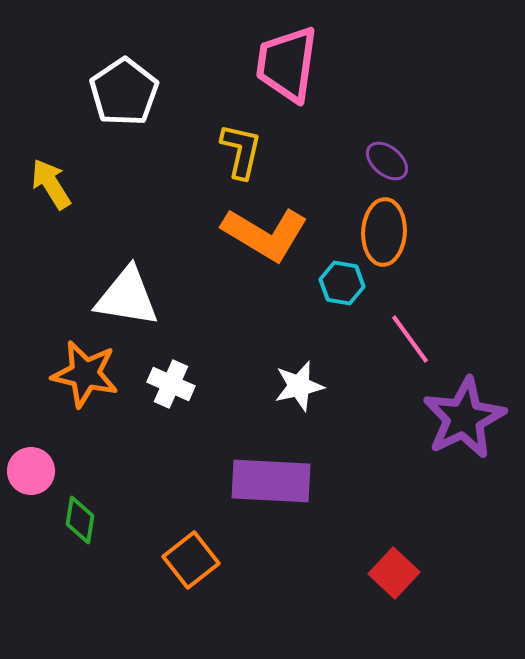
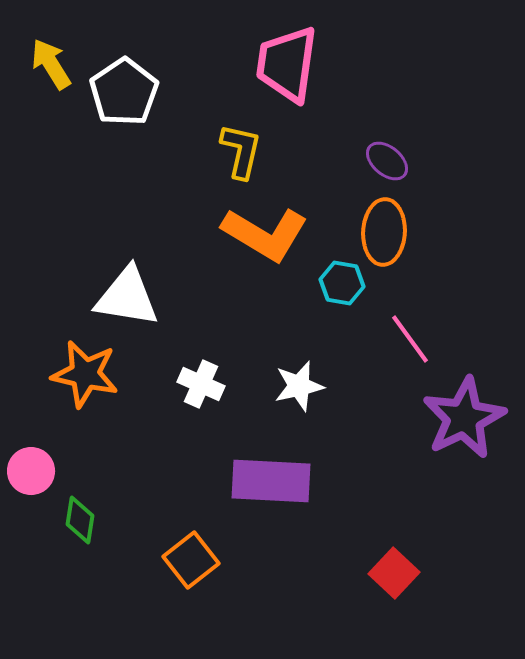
yellow arrow: moved 120 px up
white cross: moved 30 px right
